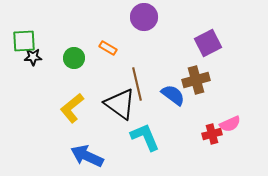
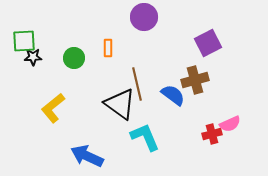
orange rectangle: rotated 60 degrees clockwise
brown cross: moved 1 px left
yellow L-shape: moved 19 px left
